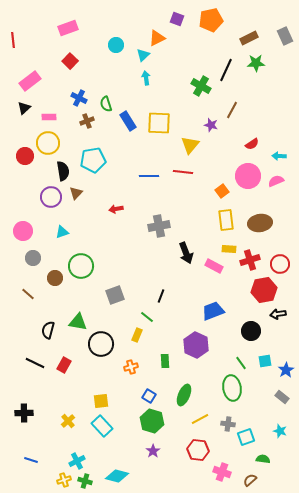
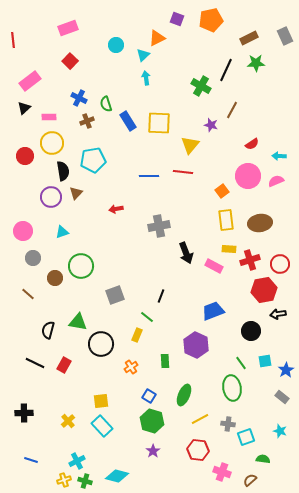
yellow circle at (48, 143): moved 4 px right
orange cross at (131, 367): rotated 16 degrees counterclockwise
